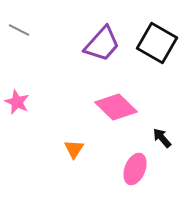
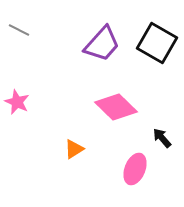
orange triangle: rotated 25 degrees clockwise
